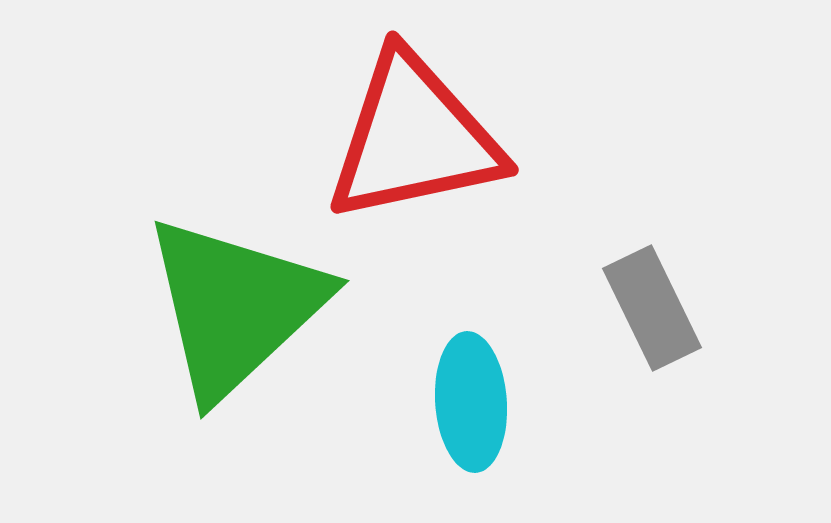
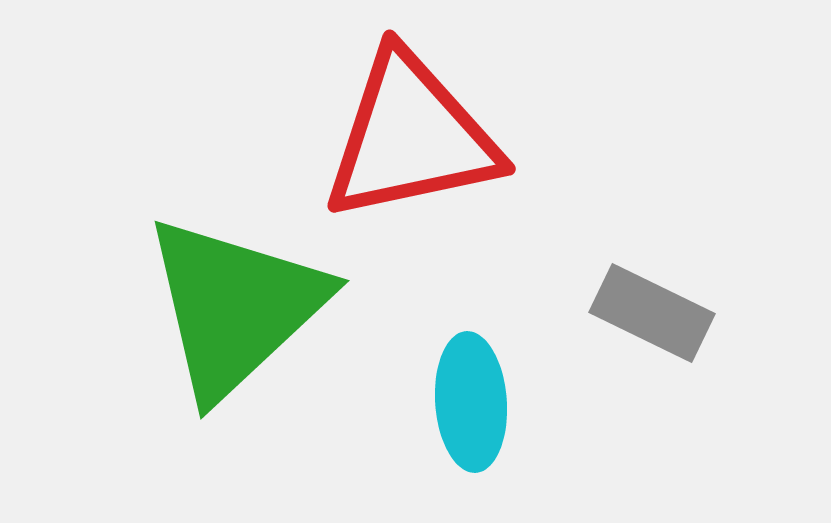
red triangle: moved 3 px left, 1 px up
gray rectangle: moved 5 px down; rotated 38 degrees counterclockwise
